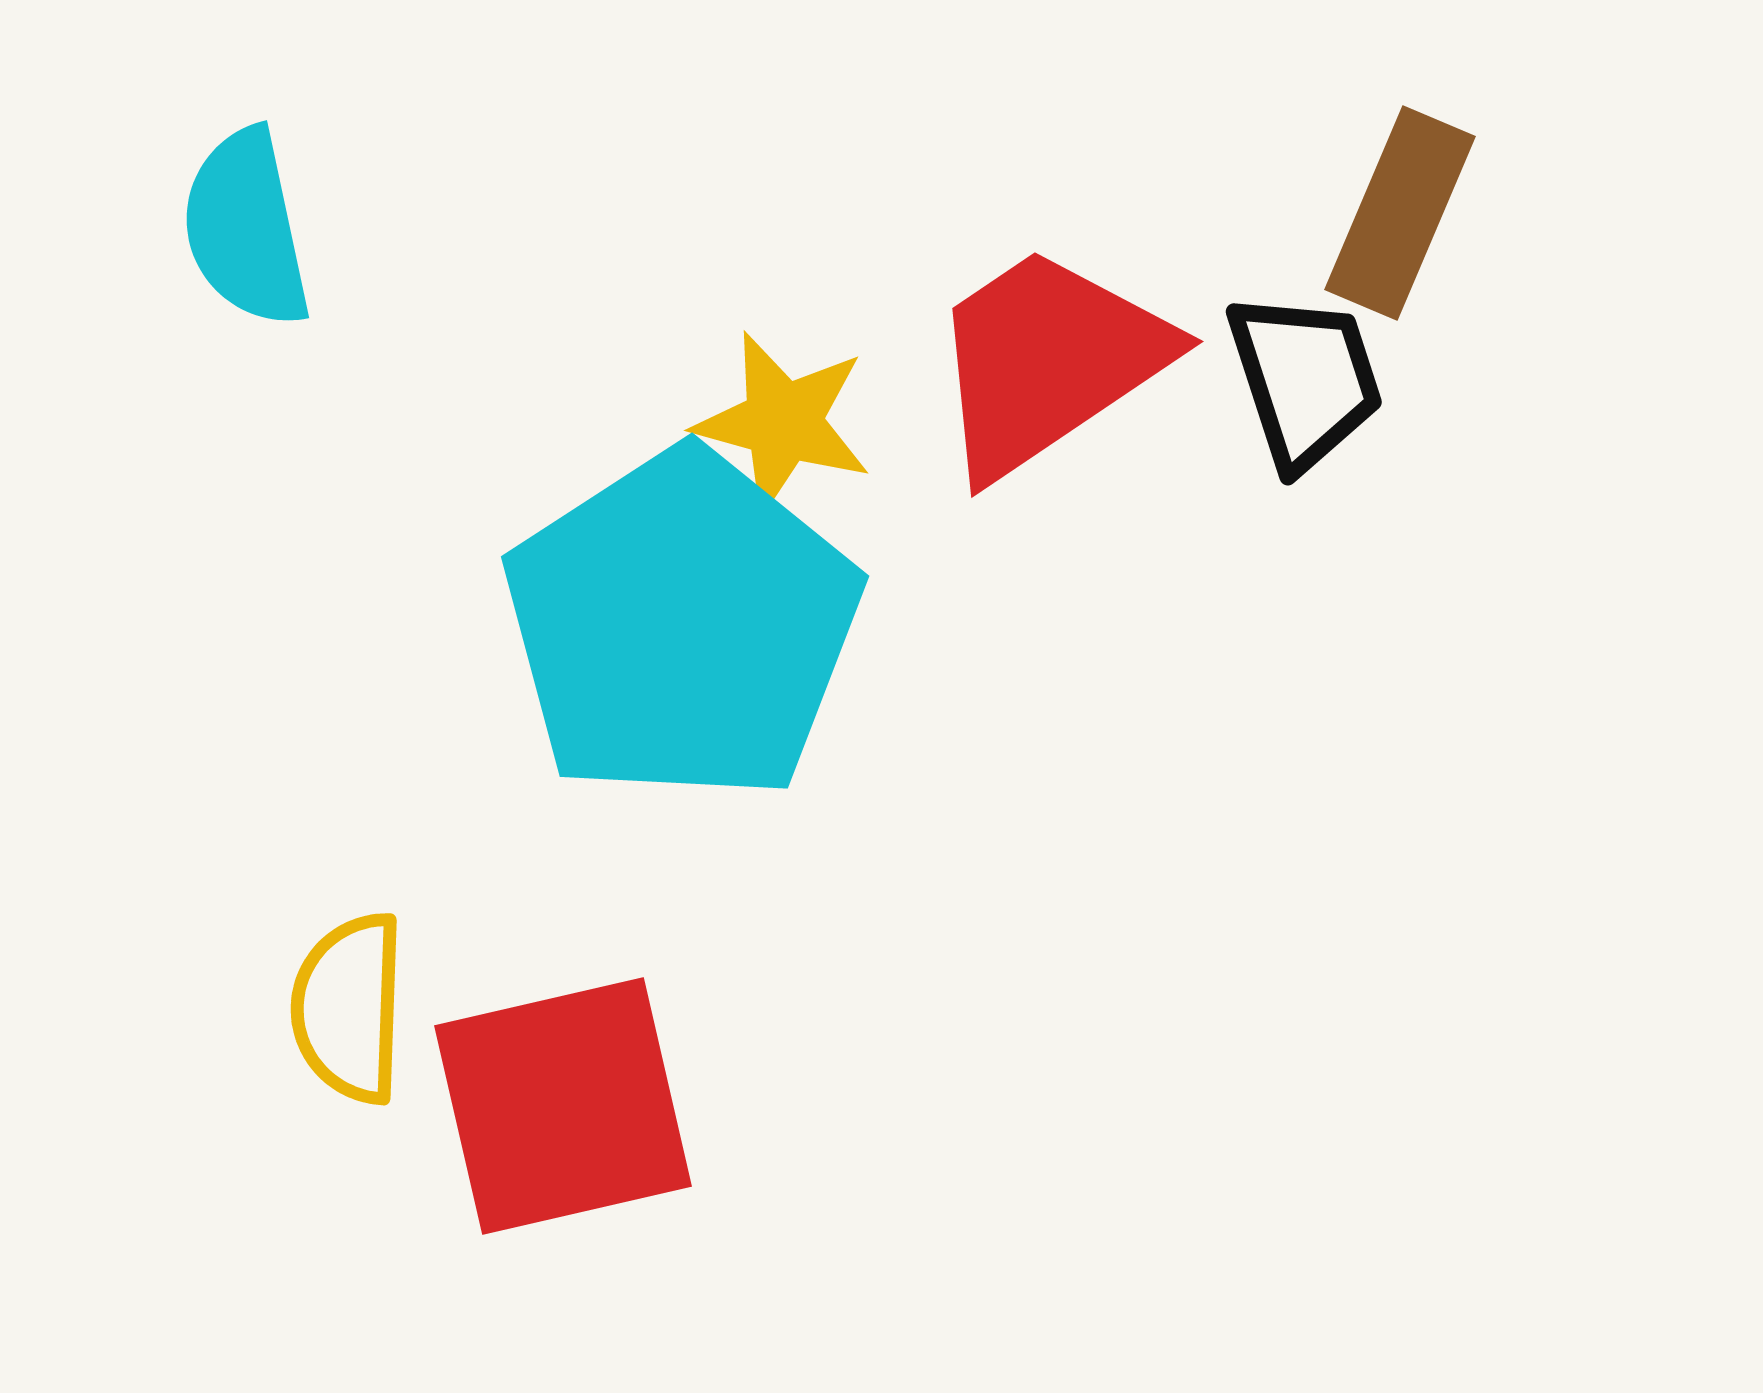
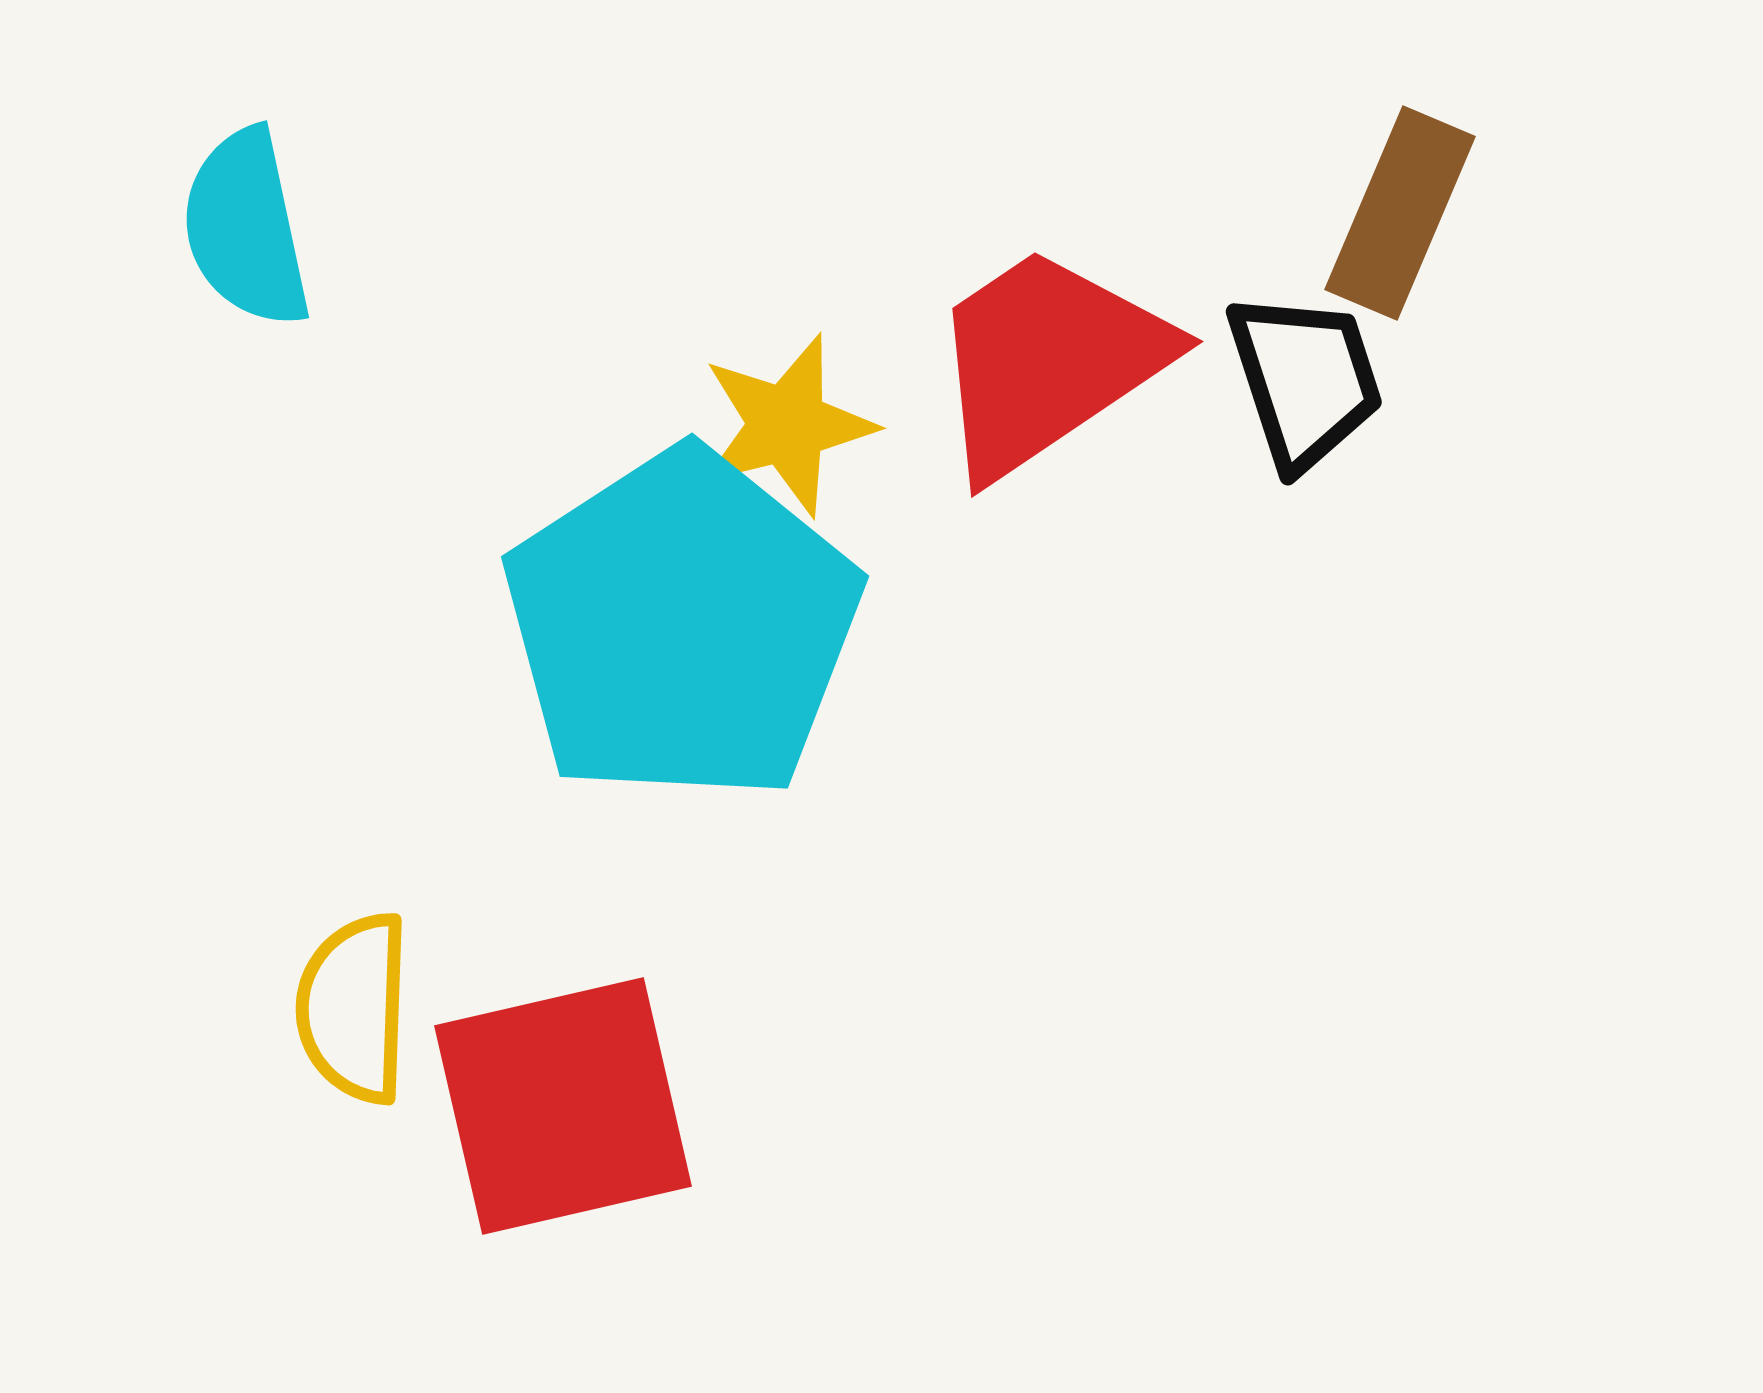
yellow star: moved 4 px right, 3 px down; rotated 29 degrees counterclockwise
yellow semicircle: moved 5 px right
